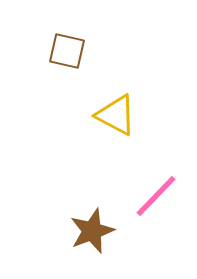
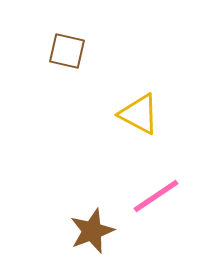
yellow triangle: moved 23 px right, 1 px up
pink line: rotated 12 degrees clockwise
